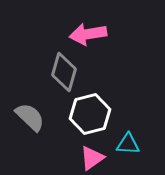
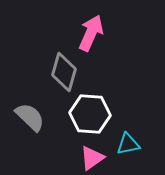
pink arrow: moved 3 px right, 1 px up; rotated 123 degrees clockwise
white hexagon: rotated 18 degrees clockwise
cyan triangle: rotated 15 degrees counterclockwise
